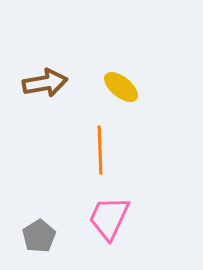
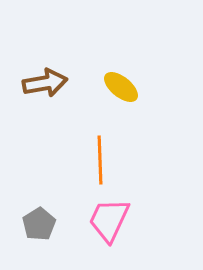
orange line: moved 10 px down
pink trapezoid: moved 2 px down
gray pentagon: moved 12 px up
